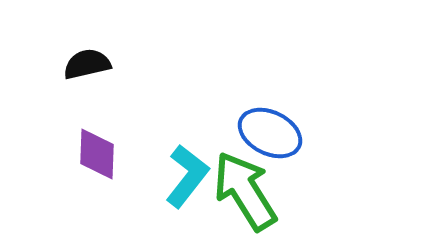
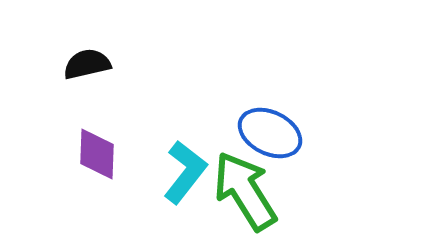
cyan L-shape: moved 2 px left, 4 px up
